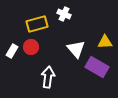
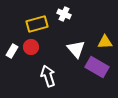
white arrow: moved 1 px up; rotated 25 degrees counterclockwise
